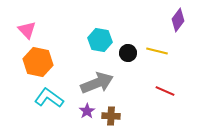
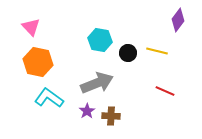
pink triangle: moved 4 px right, 3 px up
